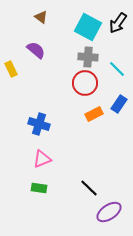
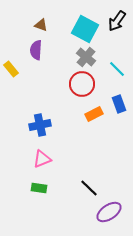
brown triangle: moved 8 px down; rotated 16 degrees counterclockwise
black arrow: moved 1 px left, 2 px up
cyan square: moved 3 px left, 2 px down
purple semicircle: rotated 126 degrees counterclockwise
gray cross: moved 2 px left; rotated 36 degrees clockwise
yellow rectangle: rotated 14 degrees counterclockwise
red circle: moved 3 px left, 1 px down
blue rectangle: rotated 54 degrees counterclockwise
blue cross: moved 1 px right, 1 px down; rotated 30 degrees counterclockwise
